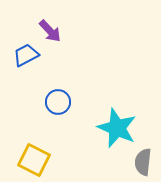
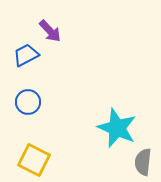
blue circle: moved 30 px left
